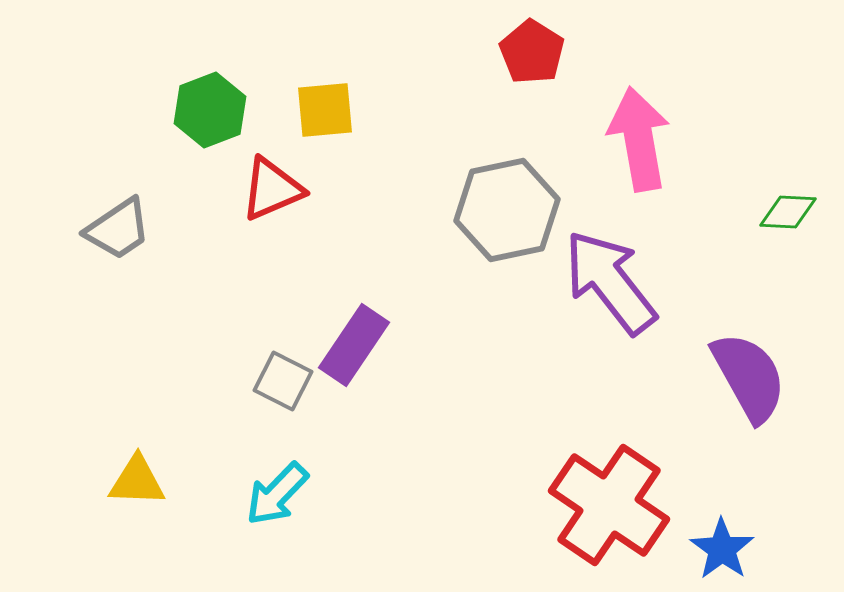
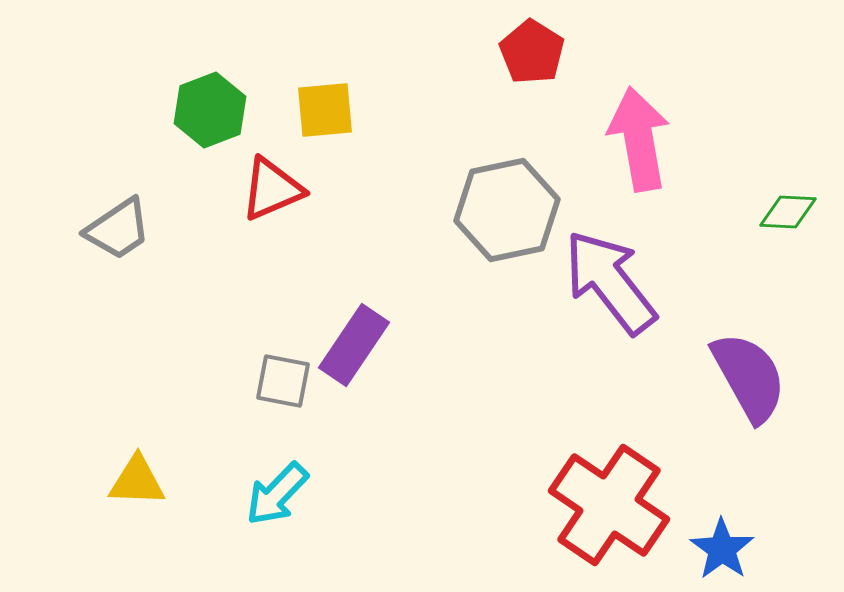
gray square: rotated 16 degrees counterclockwise
